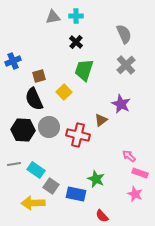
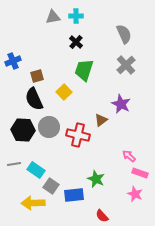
brown square: moved 2 px left
blue rectangle: moved 2 px left, 1 px down; rotated 18 degrees counterclockwise
